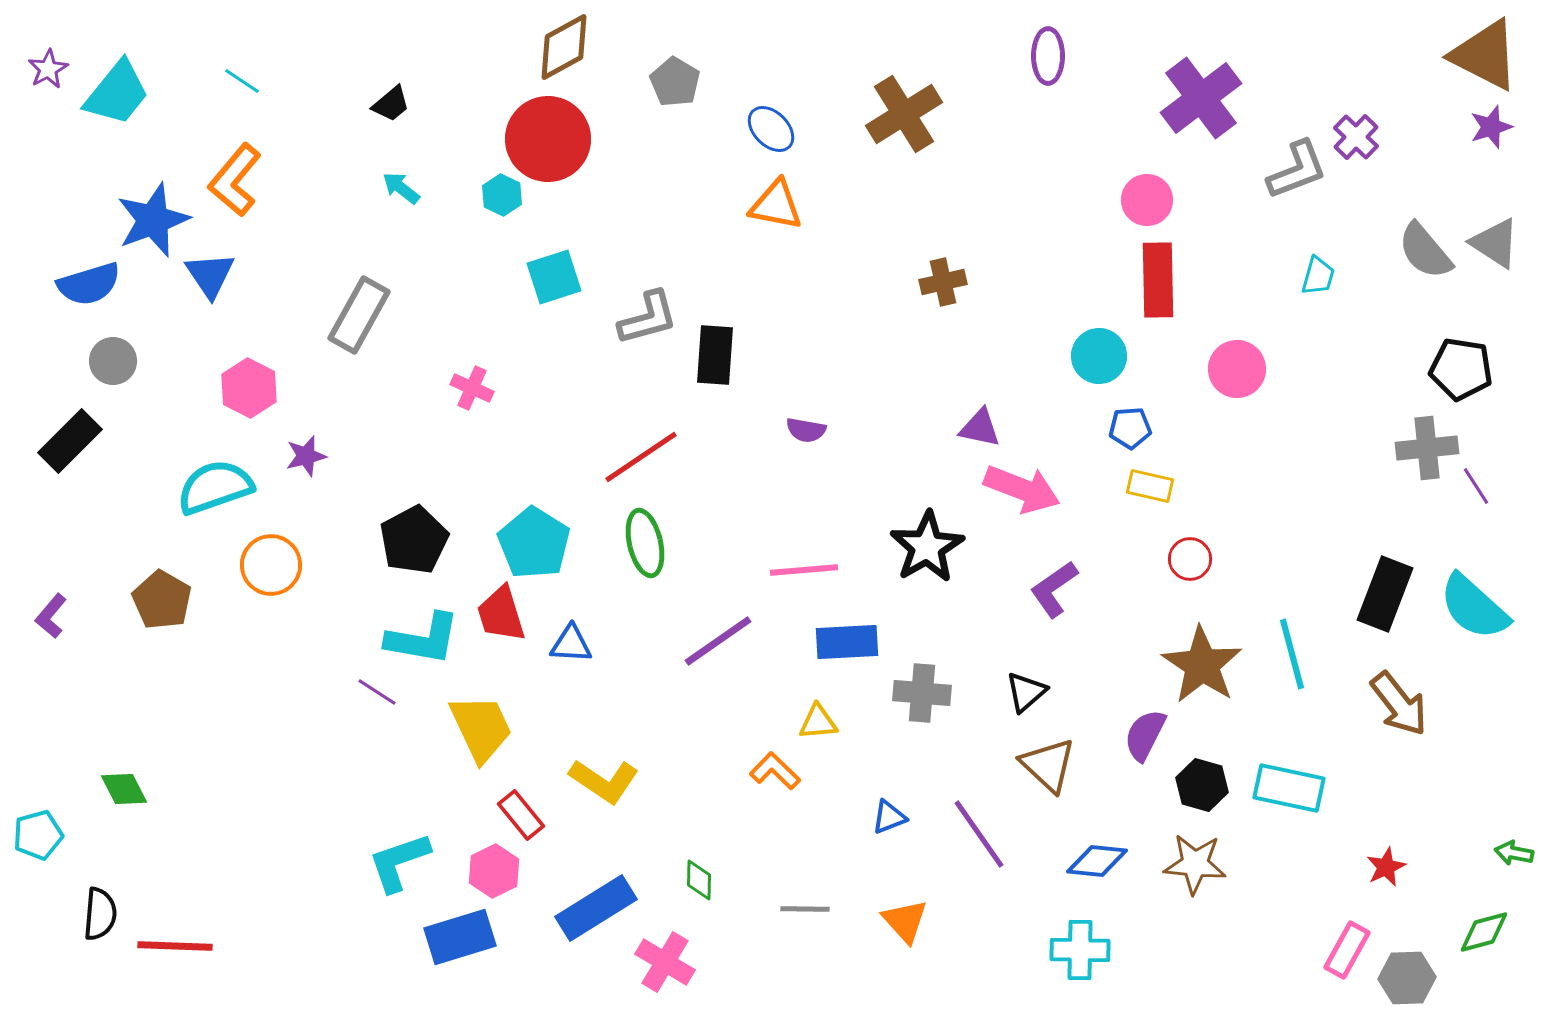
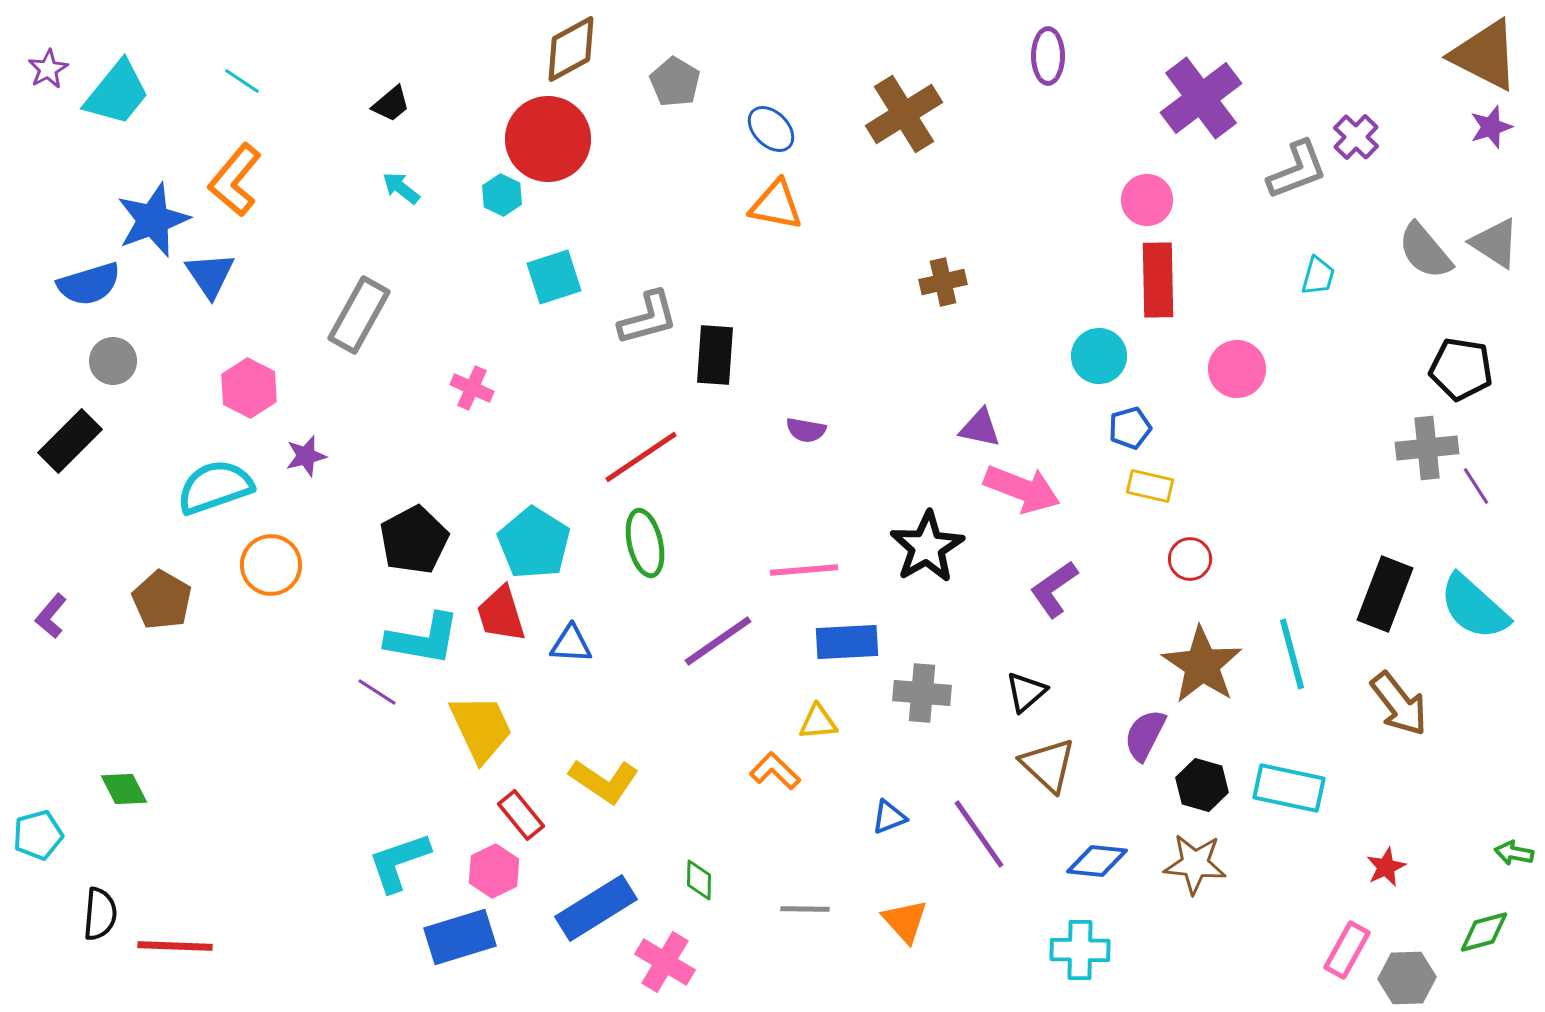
brown diamond at (564, 47): moved 7 px right, 2 px down
blue pentagon at (1130, 428): rotated 12 degrees counterclockwise
